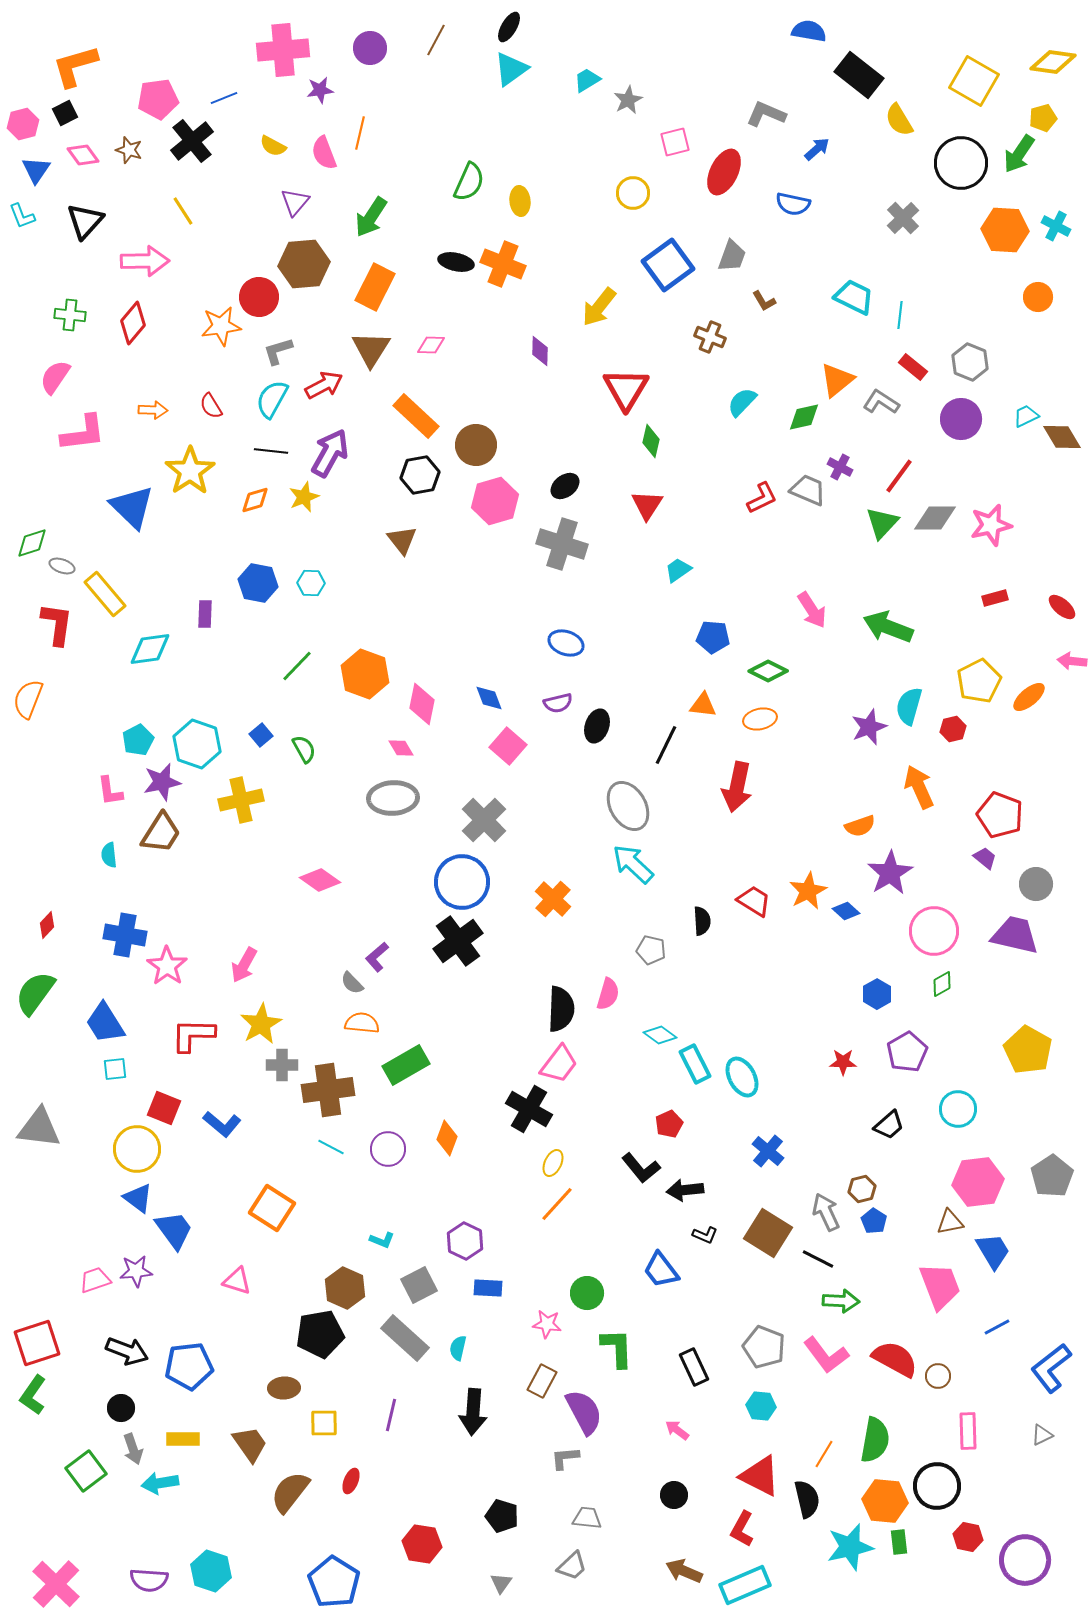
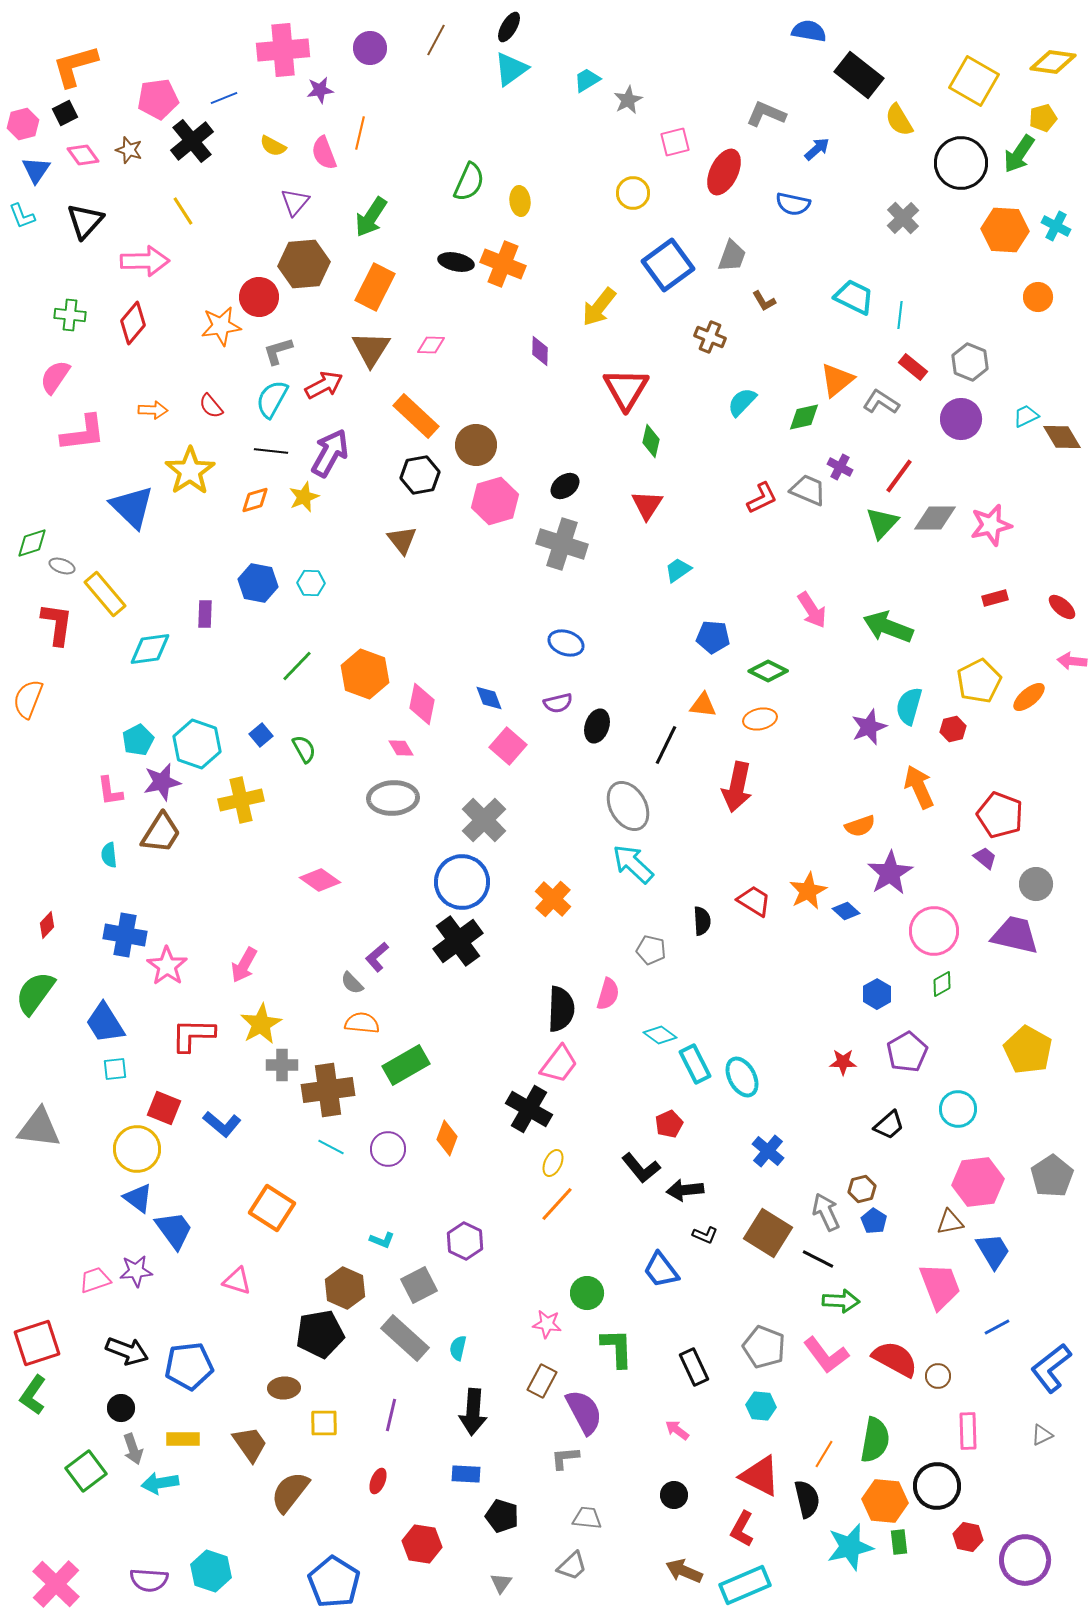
red semicircle at (211, 406): rotated 8 degrees counterclockwise
blue rectangle at (488, 1288): moved 22 px left, 186 px down
red ellipse at (351, 1481): moved 27 px right
